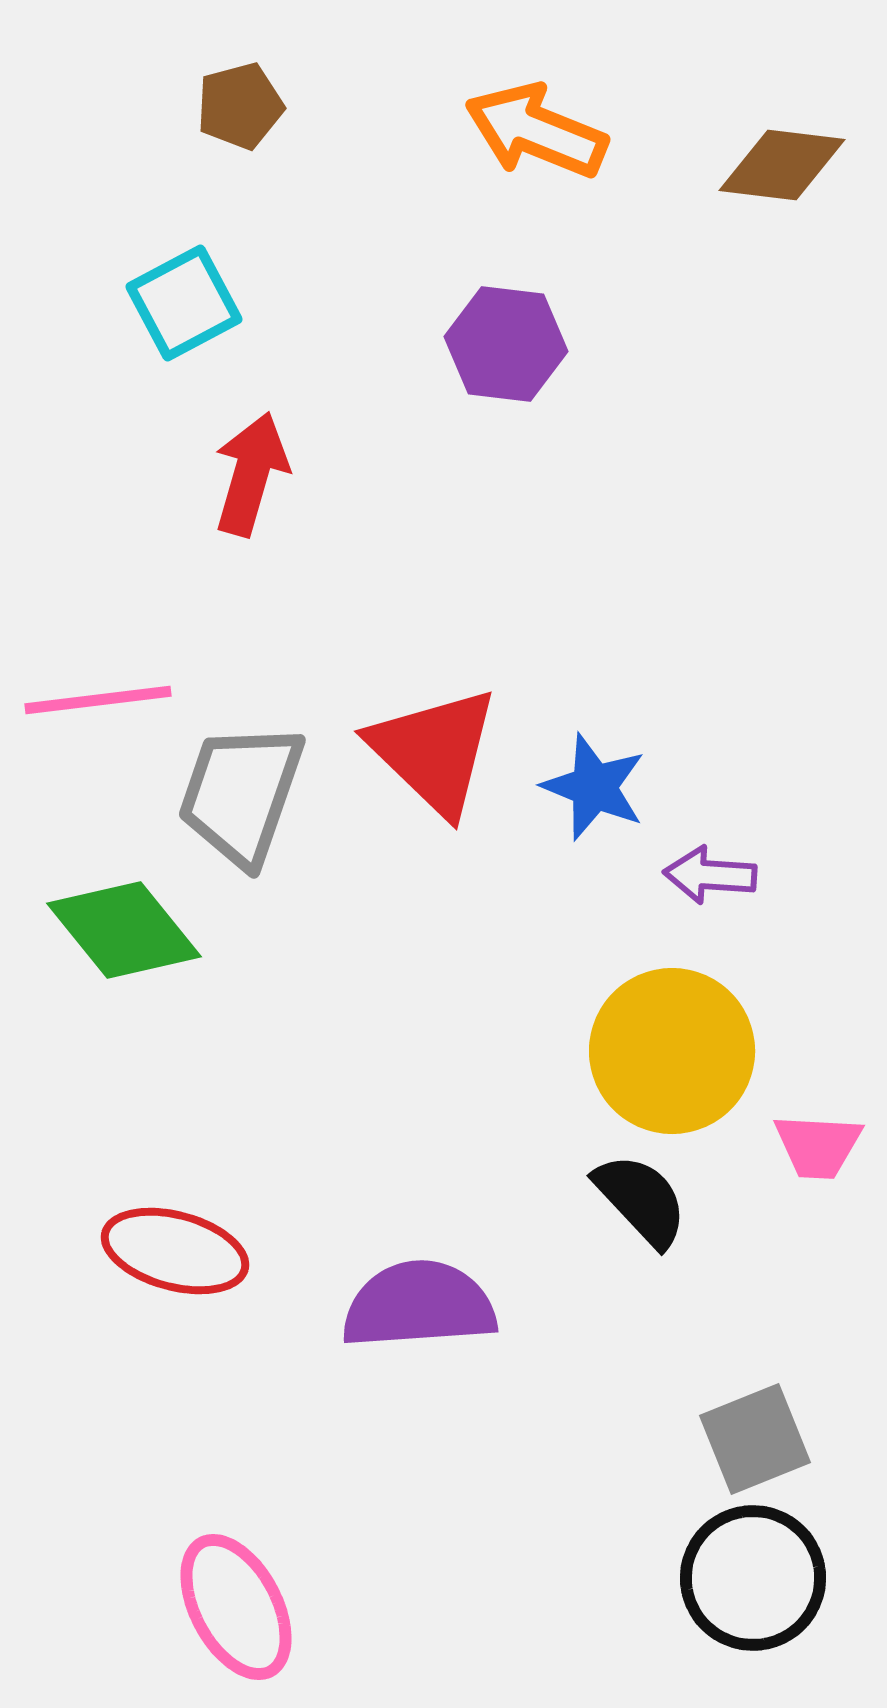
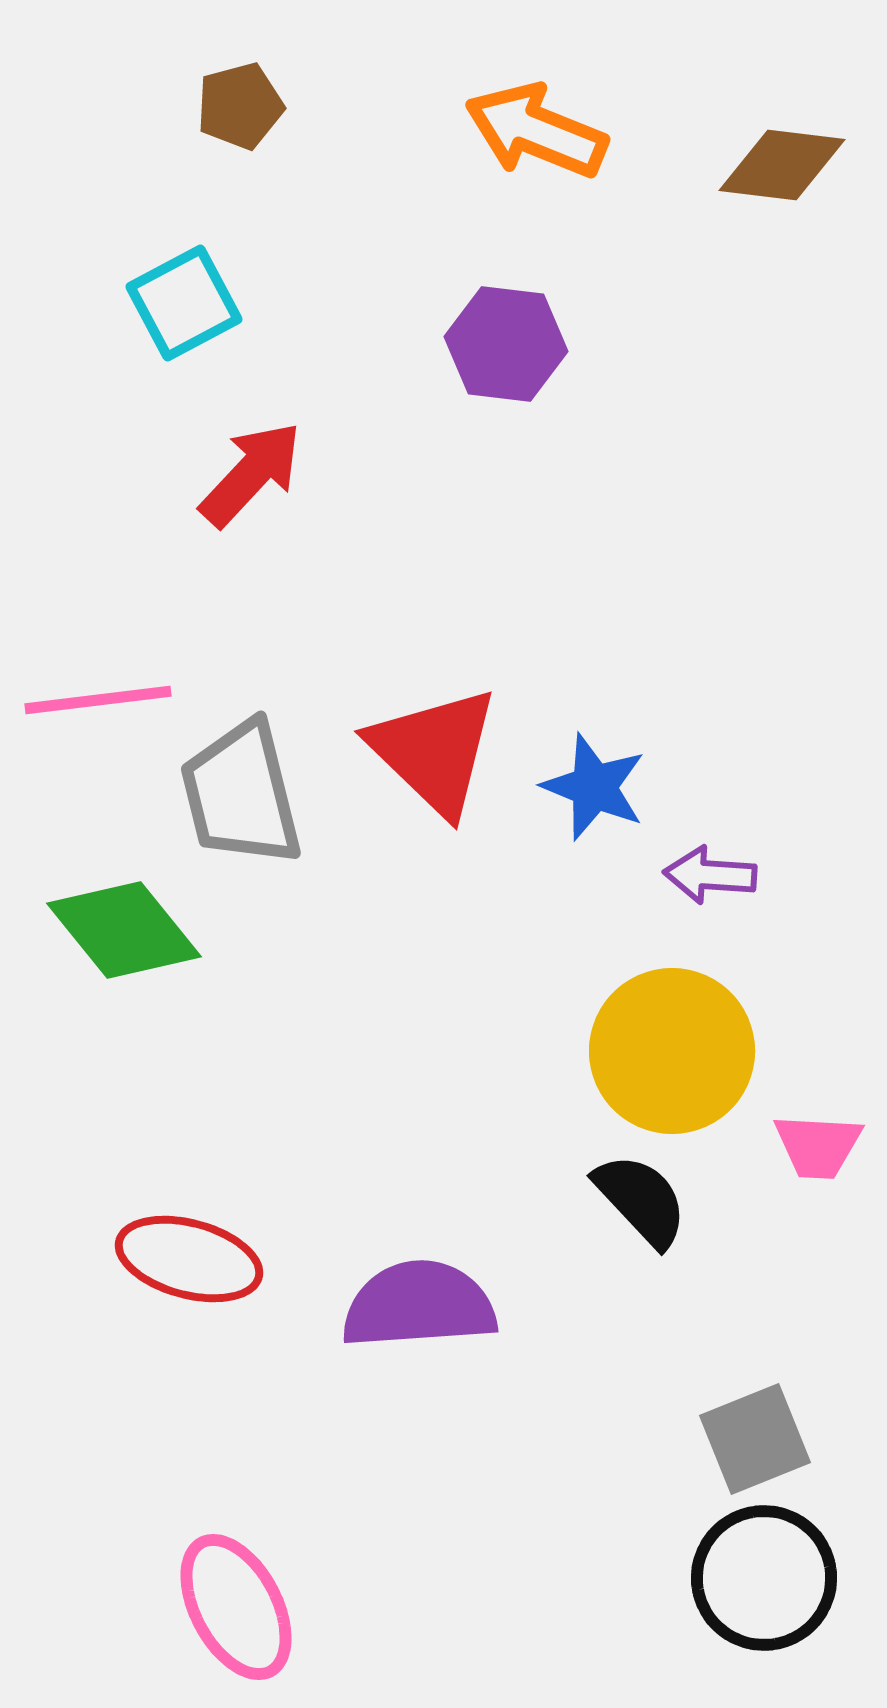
red arrow: rotated 27 degrees clockwise
gray trapezoid: rotated 33 degrees counterclockwise
red ellipse: moved 14 px right, 8 px down
black circle: moved 11 px right
